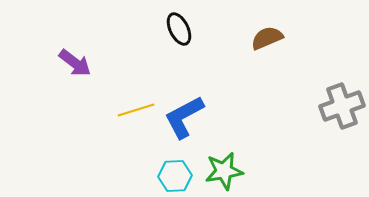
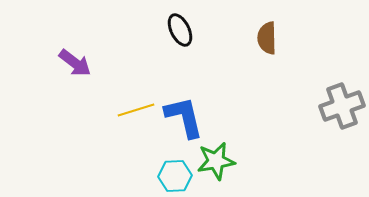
black ellipse: moved 1 px right, 1 px down
brown semicircle: rotated 68 degrees counterclockwise
blue L-shape: rotated 105 degrees clockwise
green star: moved 8 px left, 10 px up
